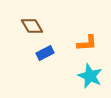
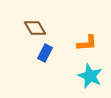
brown diamond: moved 3 px right, 2 px down
blue rectangle: rotated 36 degrees counterclockwise
